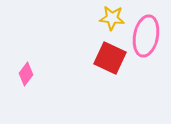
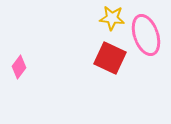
pink ellipse: moved 1 px up; rotated 30 degrees counterclockwise
pink diamond: moved 7 px left, 7 px up
